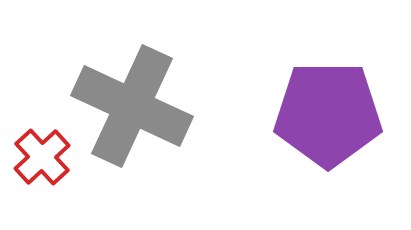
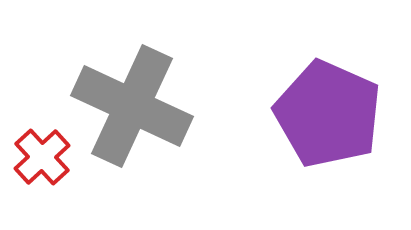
purple pentagon: rotated 24 degrees clockwise
